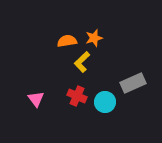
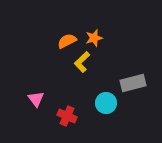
orange semicircle: rotated 18 degrees counterclockwise
gray rectangle: rotated 10 degrees clockwise
red cross: moved 10 px left, 20 px down
cyan circle: moved 1 px right, 1 px down
